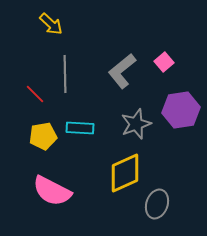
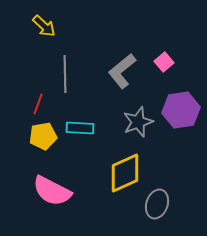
yellow arrow: moved 7 px left, 2 px down
red line: moved 3 px right, 10 px down; rotated 65 degrees clockwise
gray star: moved 2 px right, 2 px up
